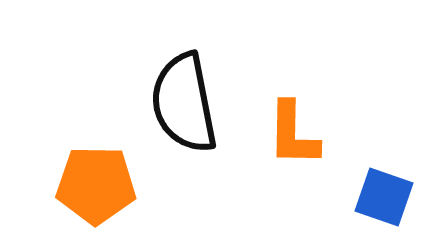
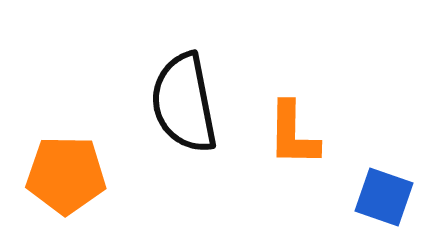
orange pentagon: moved 30 px left, 10 px up
